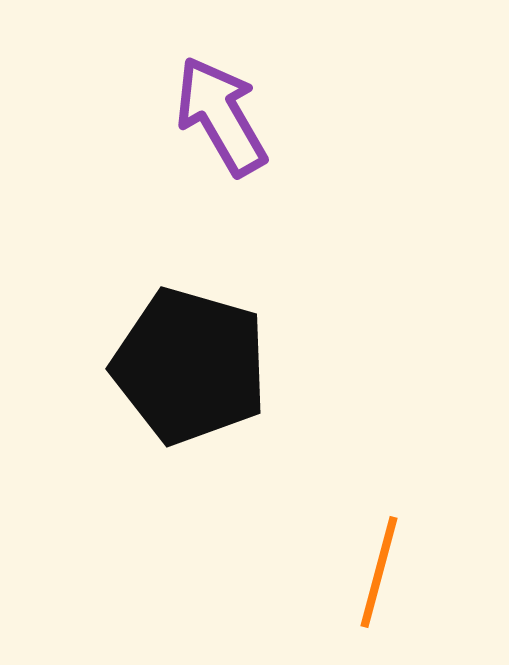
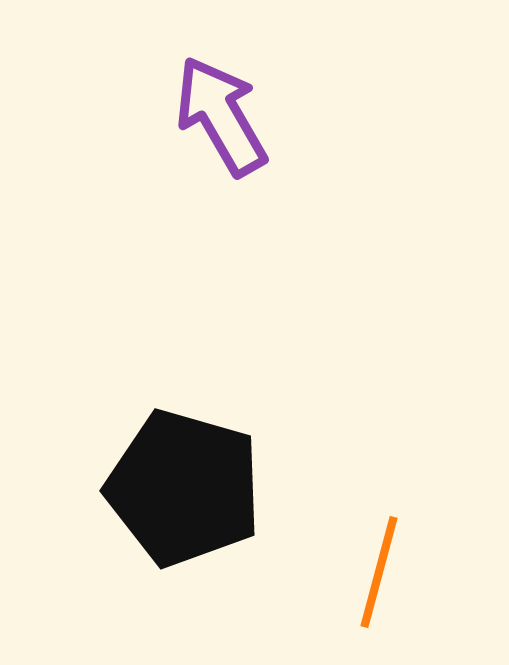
black pentagon: moved 6 px left, 122 px down
